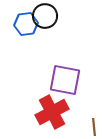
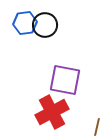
black circle: moved 9 px down
blue hexagon: moved 1 px left, 1 px up
brown line: moved 3 px right; rotated 18 degrees clockwise
